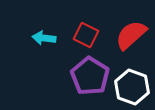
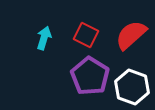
cyan arrow: rotated 100 degrees clockwise
